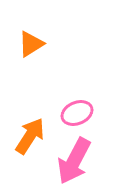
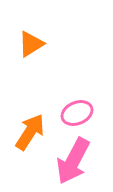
orange arrow: moved 4 px up
pink arrow: moved 1 px left
